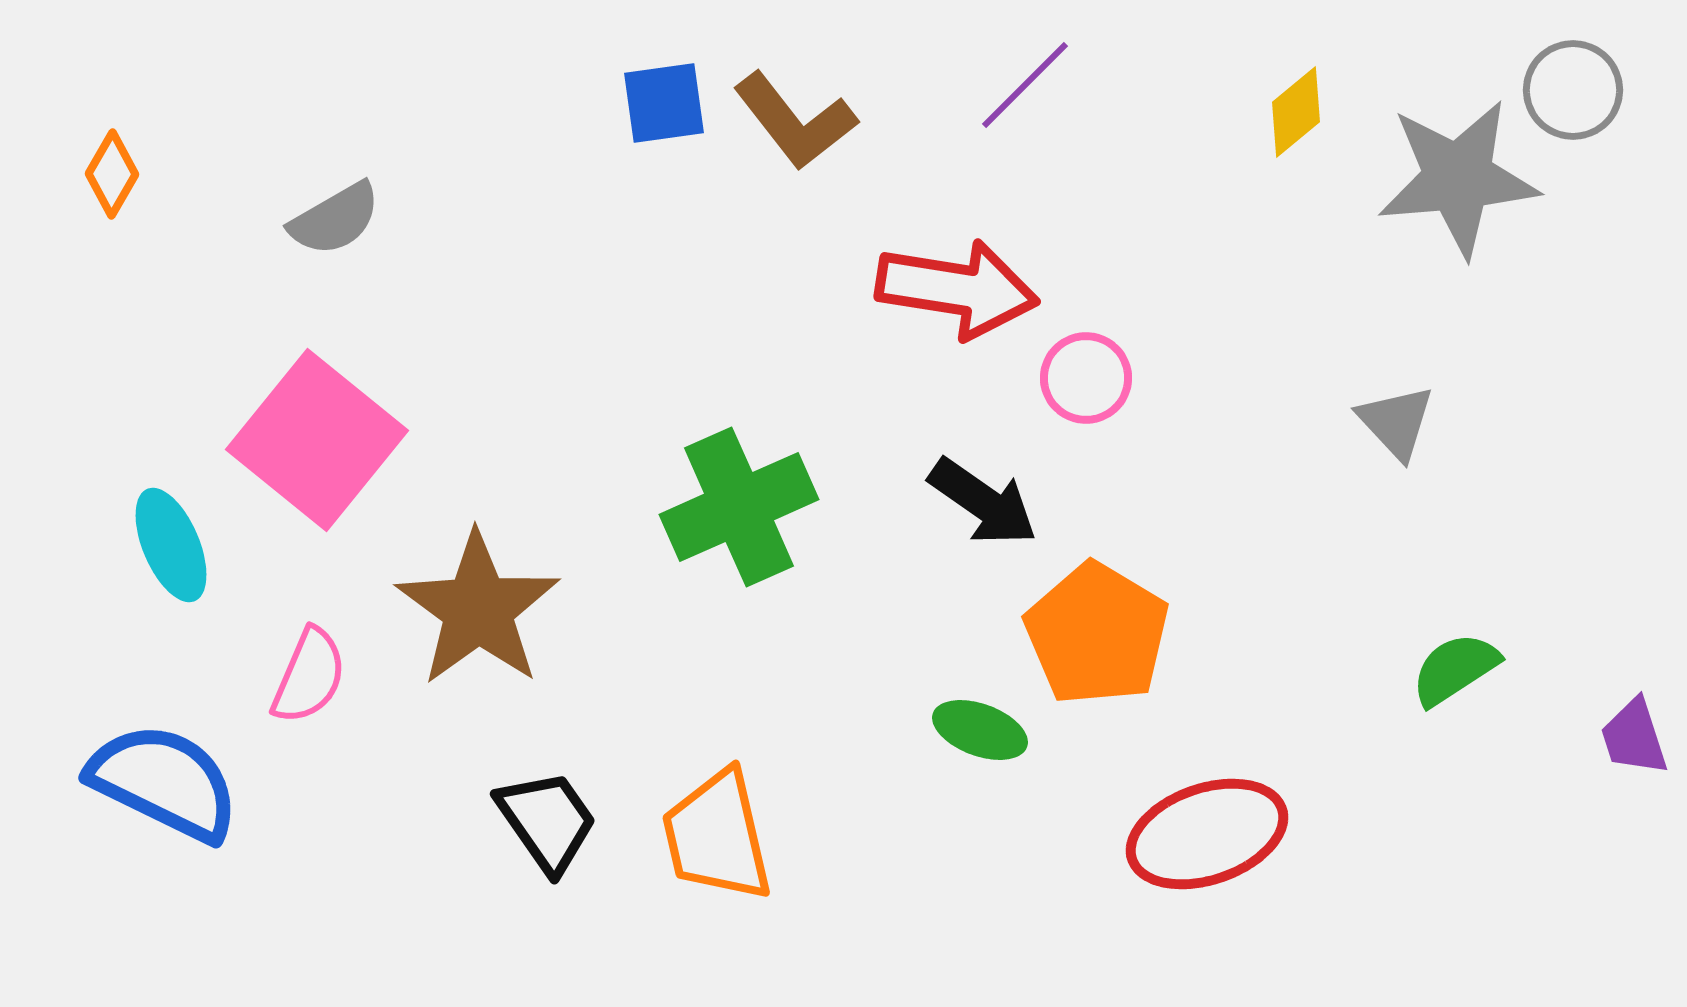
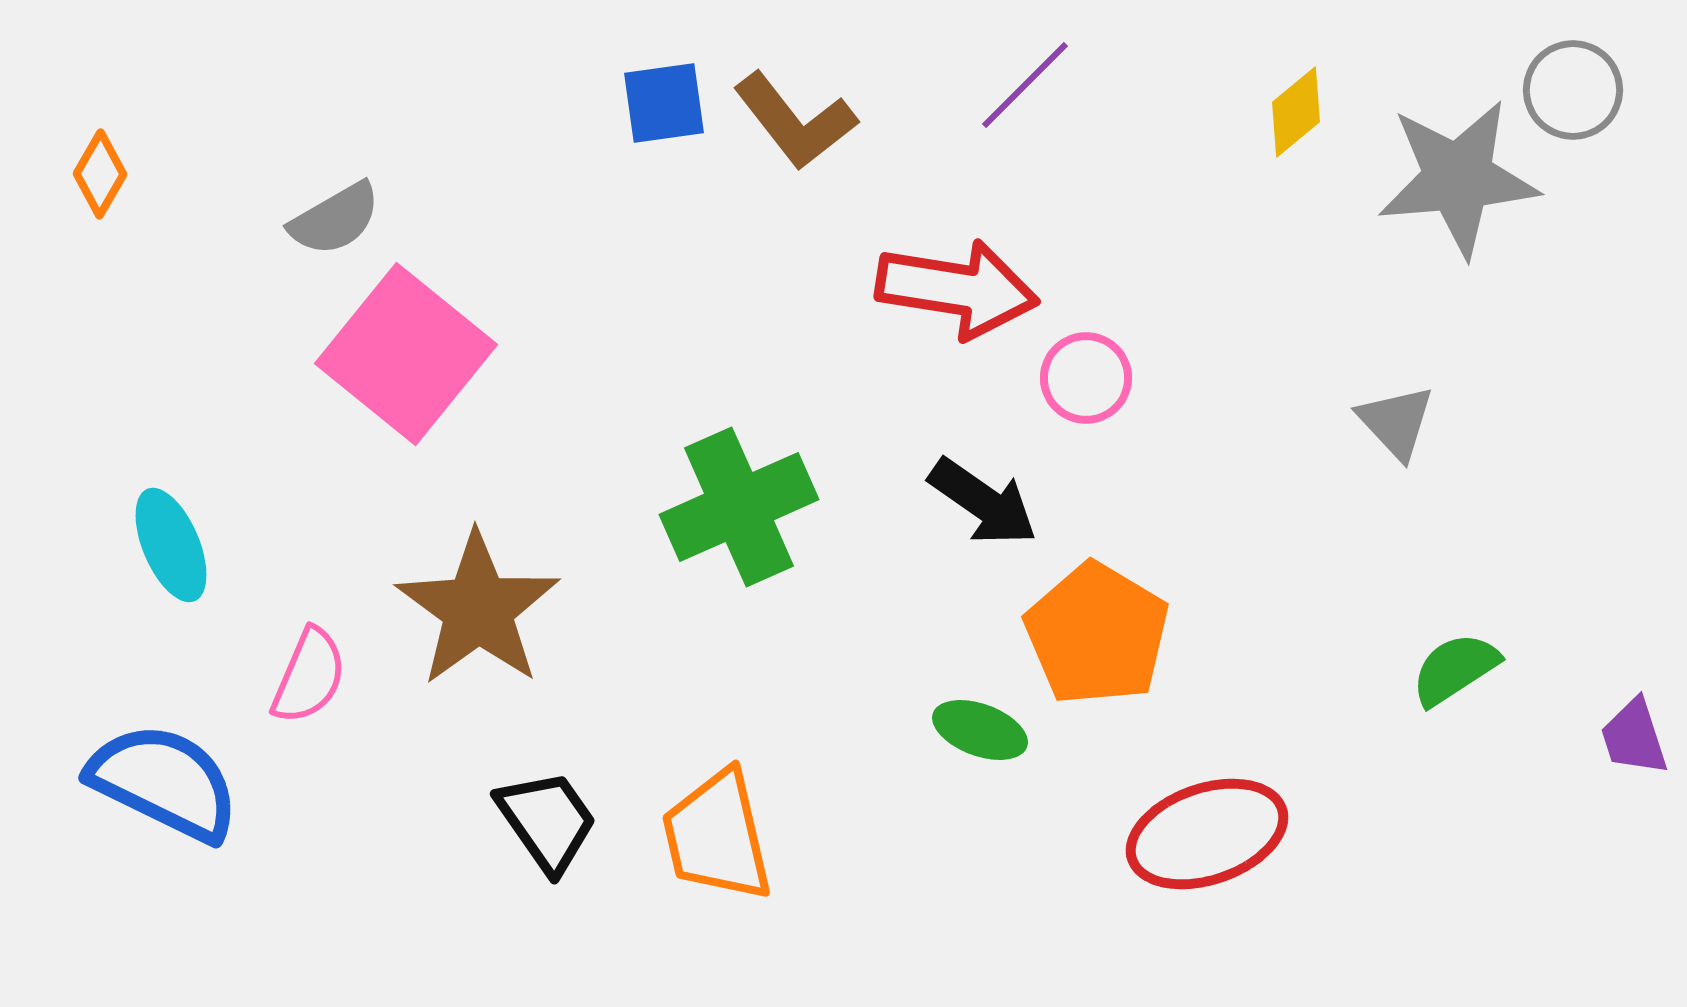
orange diamond: moved 12 px left
pink square: moved 89 px right, 86 px up
